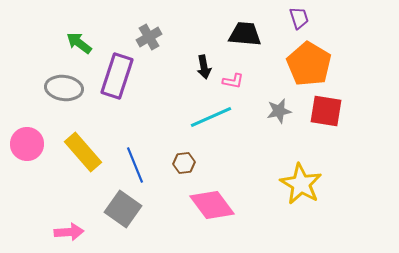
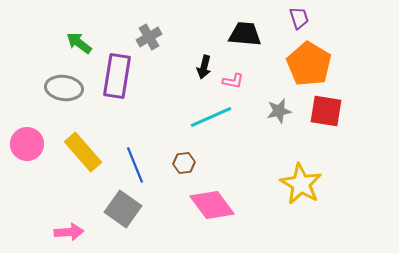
black arrow: rotated 25 degrees clockwise
purple rectangle: rotated 9 degrees counterclockwise
